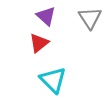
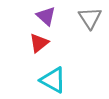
cyan triangle: rotated 16 degrees counterclockwise
